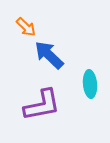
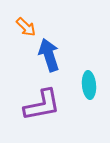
blue arrow: rotated 28 degrees clockwise
cyan ellipse: moved 1 px left, 1 px down
